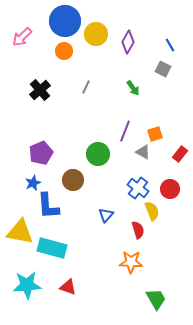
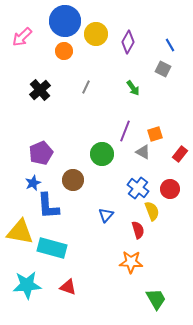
green circle: moved 4 px right
